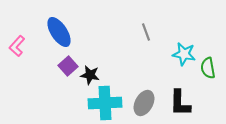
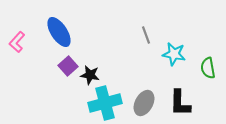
gray line: moved 3 px down
pink L-shape: moved 4 px up
cyan star: moved 10 px left
cyan cross: rotated 12 degrees counterclockwise
